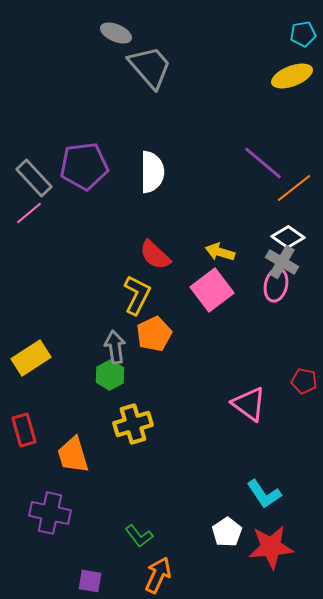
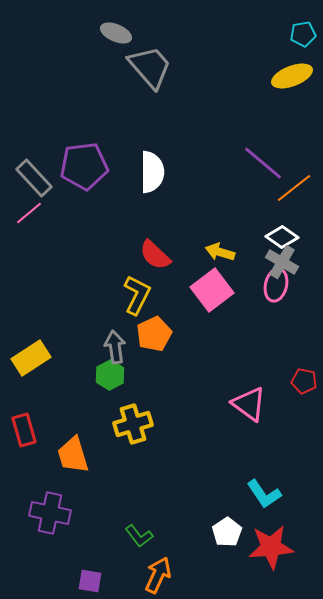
white diamond: moved 6 px left
